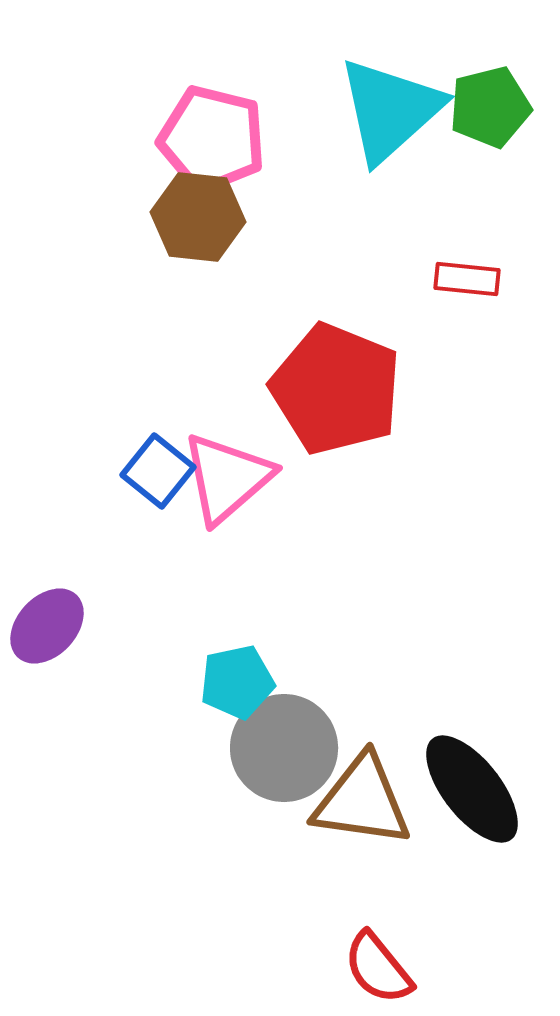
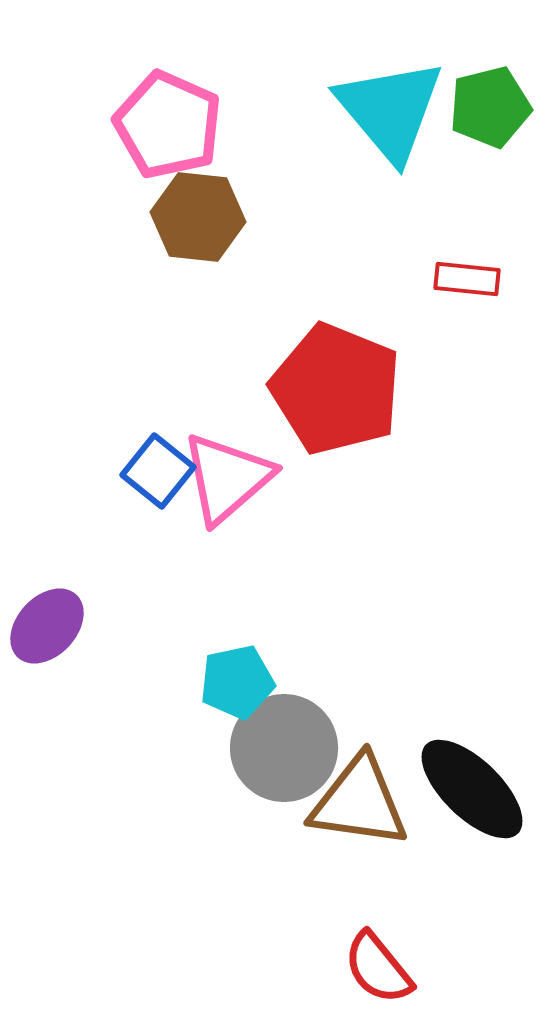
cyan triangle: rotated 28 degrees counterclockwise
pink pentagon: moved 44 px left, 14 px up; rotated 10 degrees clockwise
black ellipse: rotated 8 degrees counterclockwise
brown triangle: moved 3 px left, 1 px down
